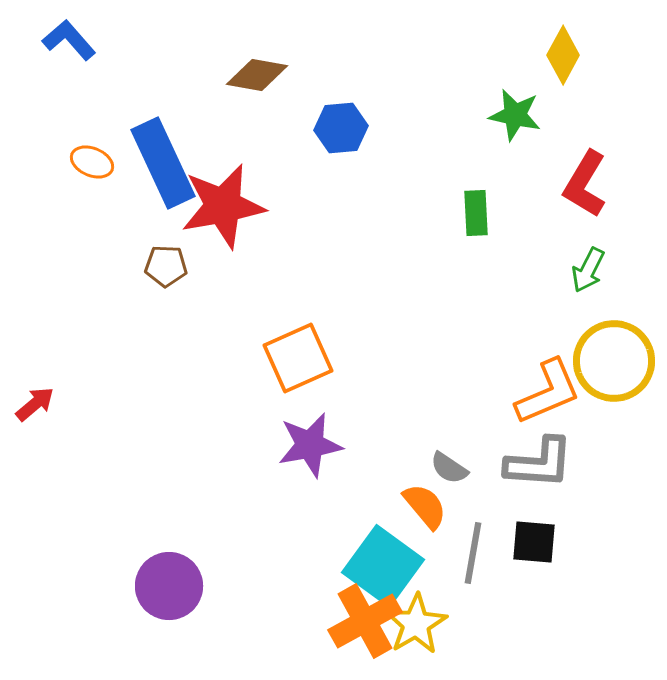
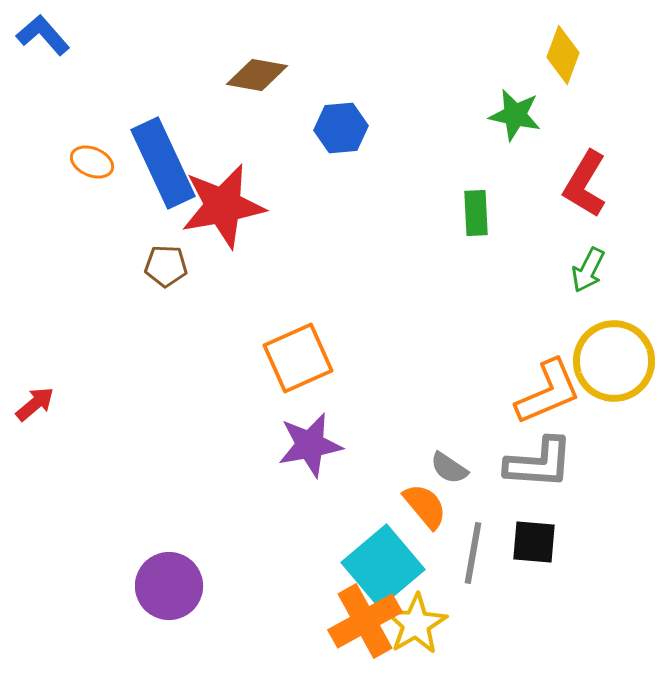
blue L-shape: moved 26 px left, 5 px up
yellow diamond: rotated 8 degrees counterclockwise
cyan square: rotated 14 degrees clockwise
